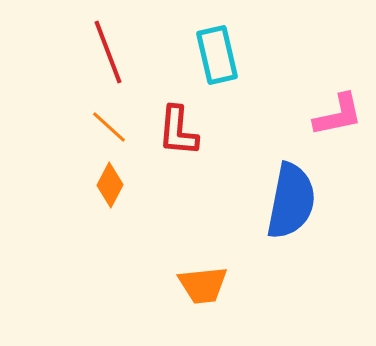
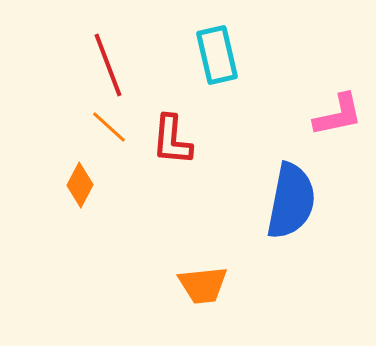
red line: moved 13 px down
red L-shape: moved 6 px left, 9 px down
orange diamond: moved 30 px left
